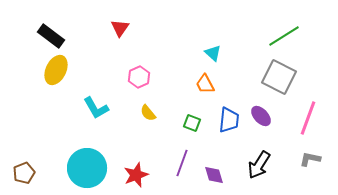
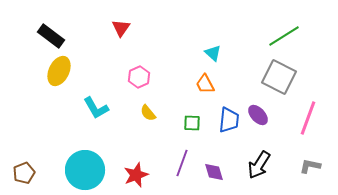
red triangle: moved 1 px right
yellow ellipse: moved 3 px right, 1 px down
purple ellipse: moved 3 px left, 1 px up
green square: rotated 18 degrees counterclockwise
gray L-shape: moved 7 px down
cyan circle: moved 2 px left, 2 px down
purple diamond: moved 3 px up
